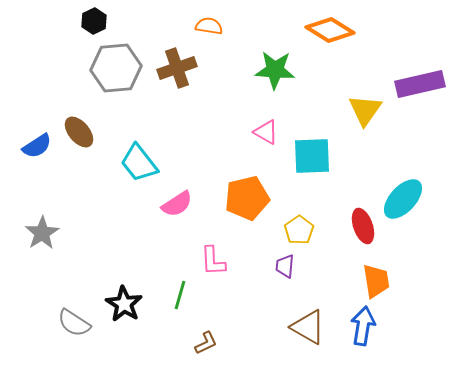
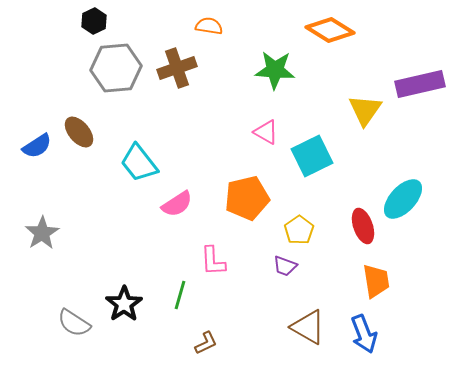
cyan square: rotated 24 degrees counterclockwise
purple trapezoid: rotated 75 degrees counterclockwise
black star: rotated 6 degrees clockwise
blue arrow: moved 1 px right, 8 px down; rotated 150 degrees clockwise
